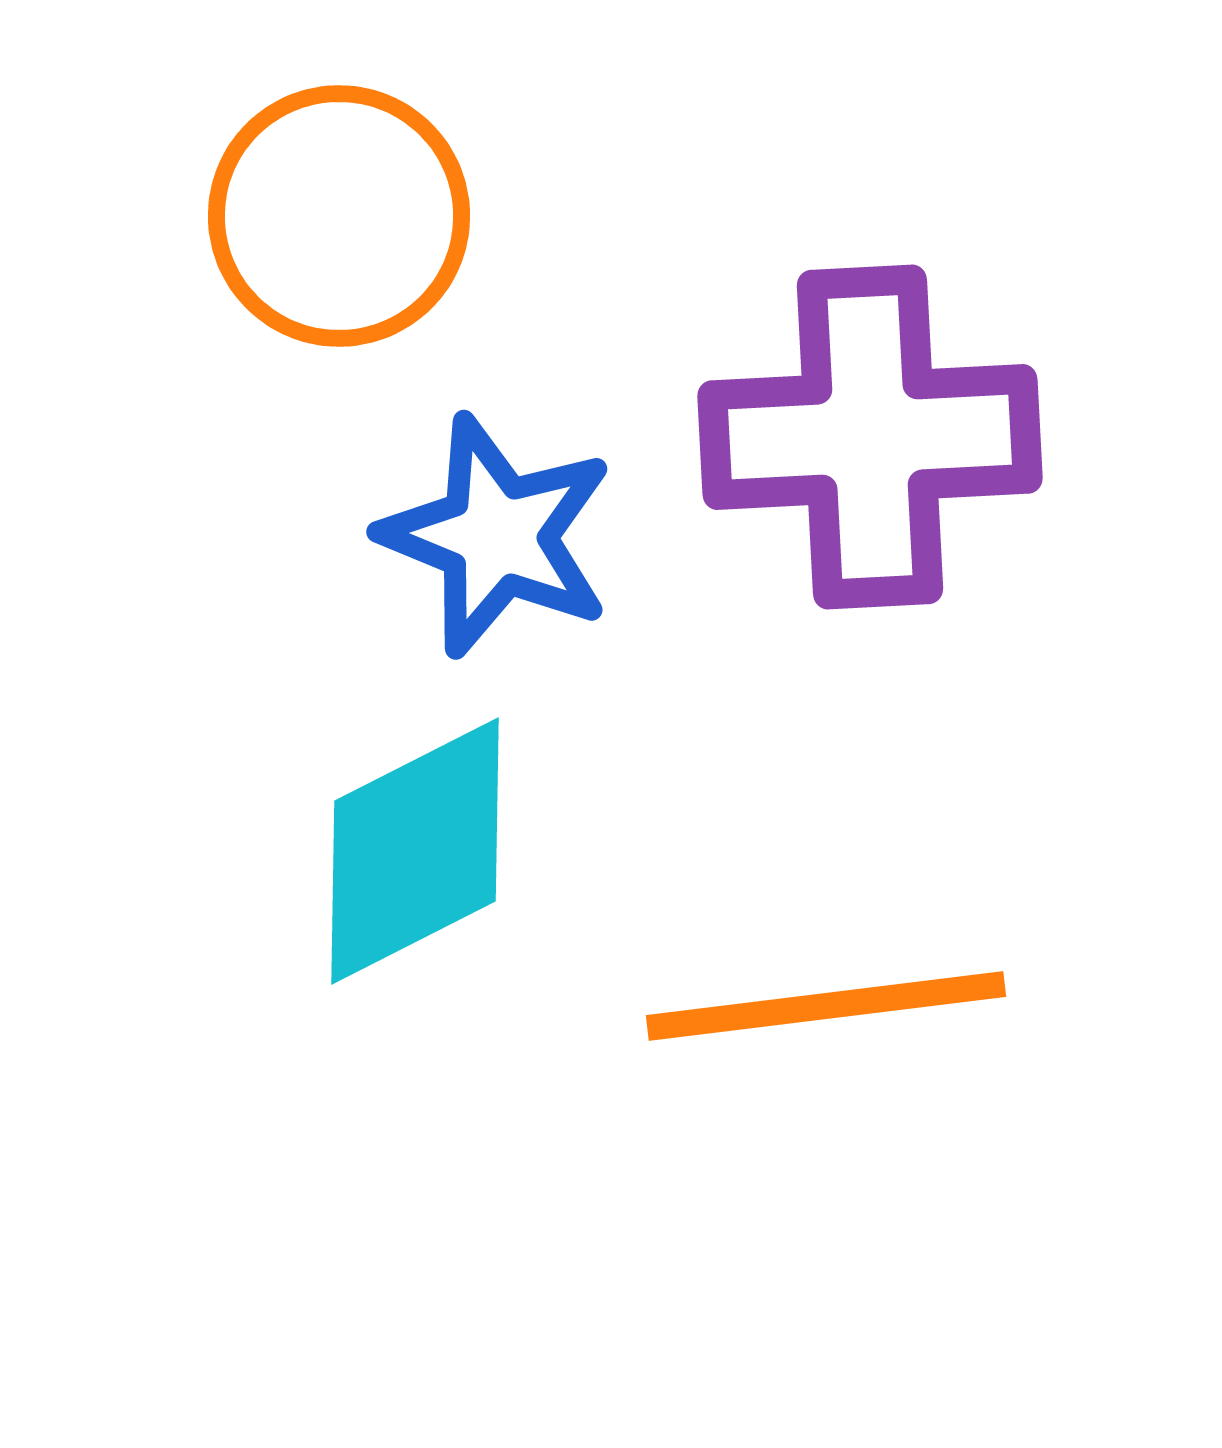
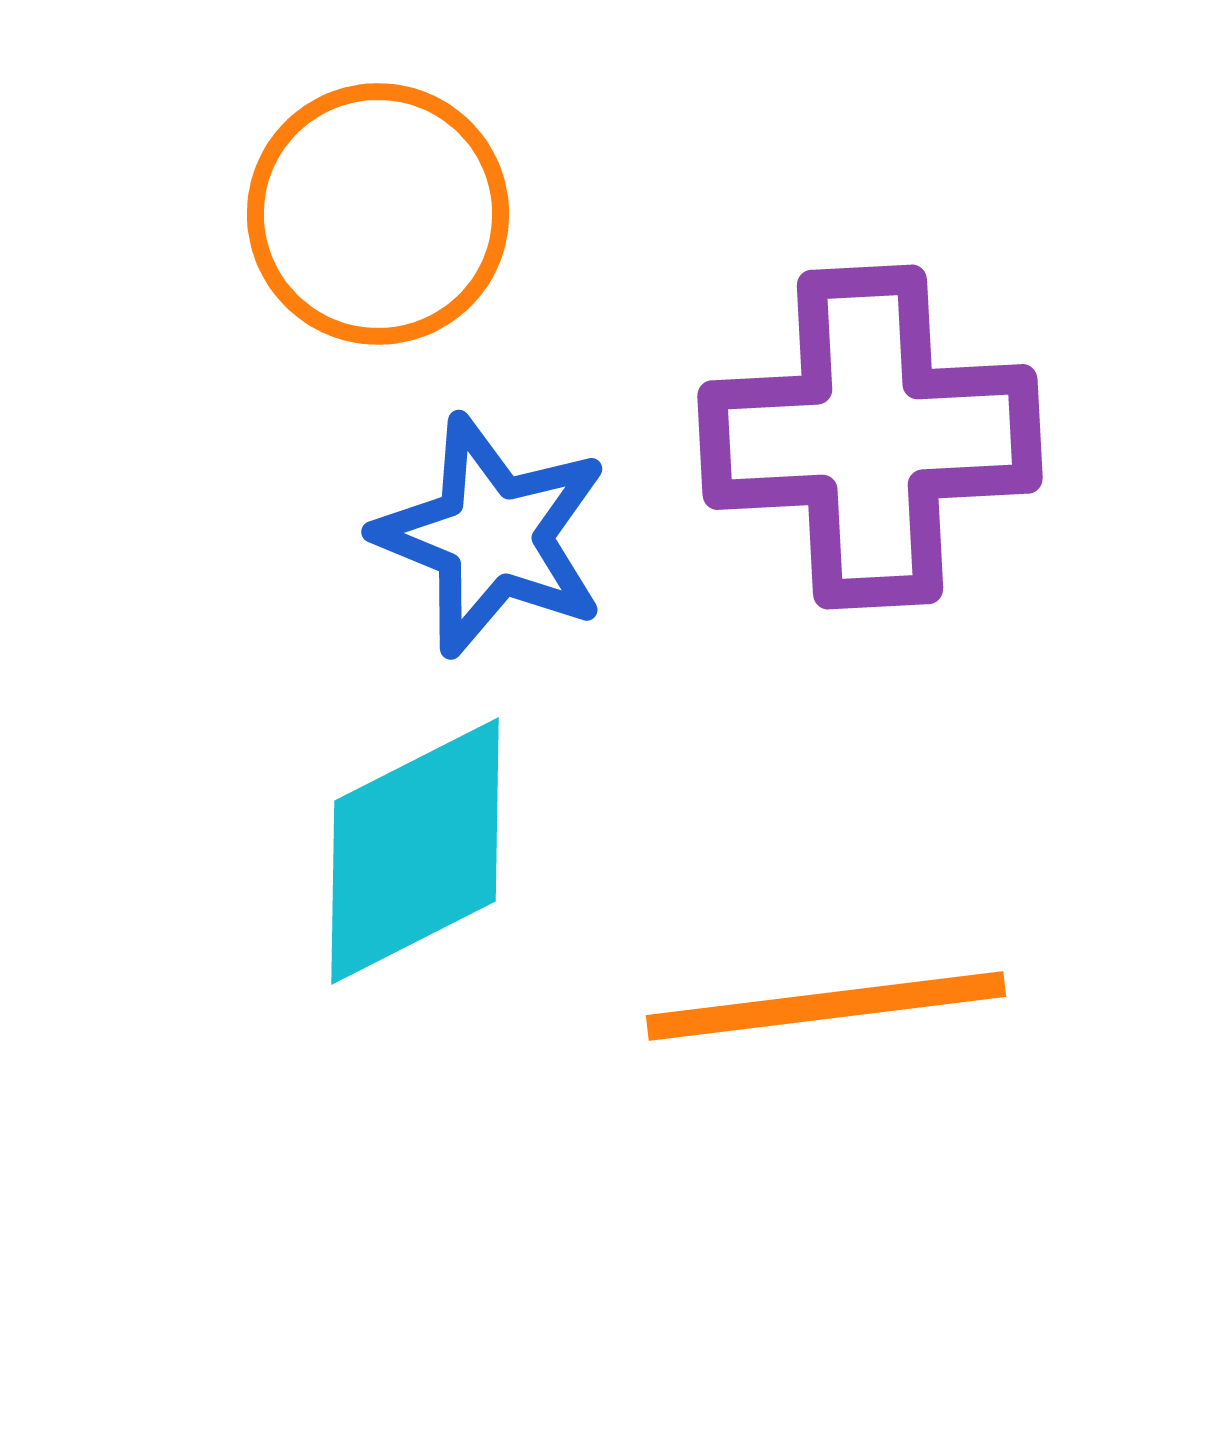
orange circle: moved 39 px right, 2 px up
blue star: moved 5 px left
